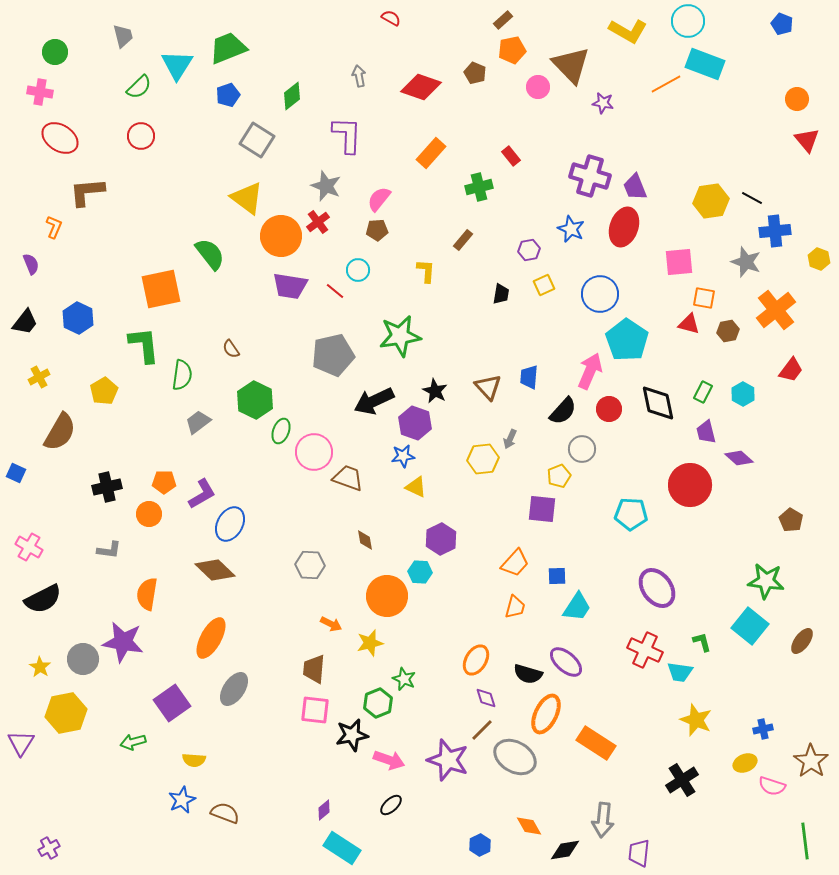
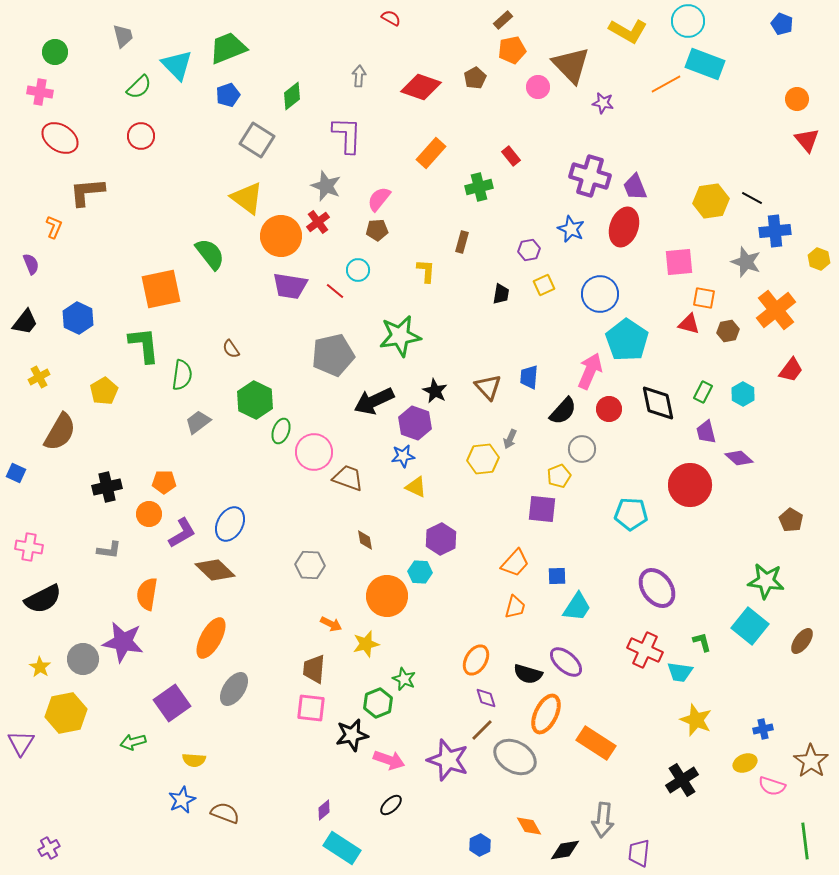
cyan triangle at (177, 65): rotated 16 degrees counterclockwise
brown pentagon at (475, 73): moved 5 px down; rotated 20 degrees clockwise
gray arrow at (359, 76): rotated 15 degrees clockwise
brown rectangle at (463, 240): moved 1 px left, 2 px down; rotated 25 degrees counterclockwise
purple L-shape at (202, 494): moved 20 px left, 39 px down
pink cross at (29, 547): rotated 20 degrees counterclockwise
yellow star at (370, 643): moved 4 px left, 1 px down
pink square at (315, 710): moved 4 px left, 2 px up
